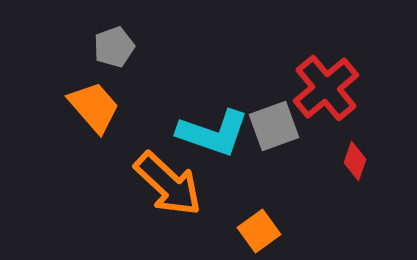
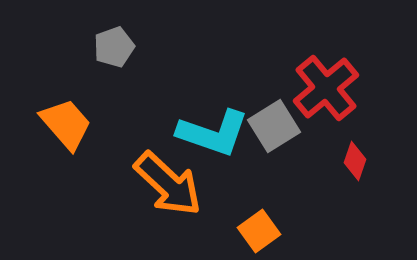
orange trapezoid: moved 28 px left, 17 px down
gray square: rotated 12 degrees counterclockwise
